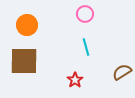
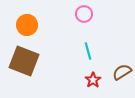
pink circle: moved 1 px left
cyan line: moved 2 px right, 4 px down
brown square: rotated 20 degrees clockwise
red star: moved 18 px right
